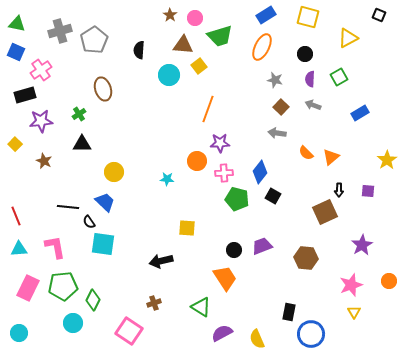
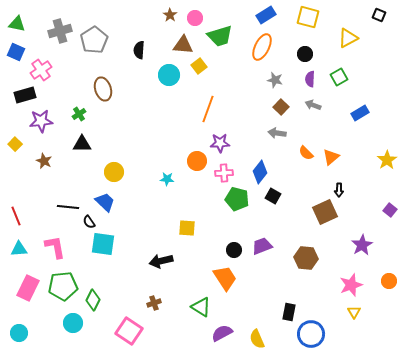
purple square at (368, 191): moved 22 px right, 19 px down; rotated 32 degrees clockwise
